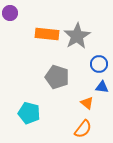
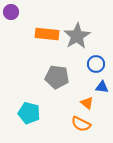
purple circle: moved 1 px right, 1 px up
blue circle: moved 3 px left
gray pentagon: rotated 10 degrees counterclockwise
orange semicircle: moved 2 px left, 5 px up; rotated 78 degrees clockwise
